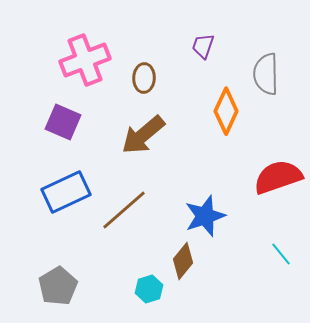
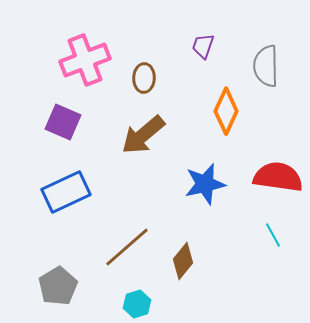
gray semicircle: moved 8 px up
red semicircle: rotated 27 degrees clockwise
brown line: moved 3 px right, 37 px down
blue star: moved 32 px up; rotated 6 degrees clockwise
cyan line: moved 8 px left, 19 px up; rotated 10 degrees clockwise
cyan hexagon: moved 12 px left, 15 px down
